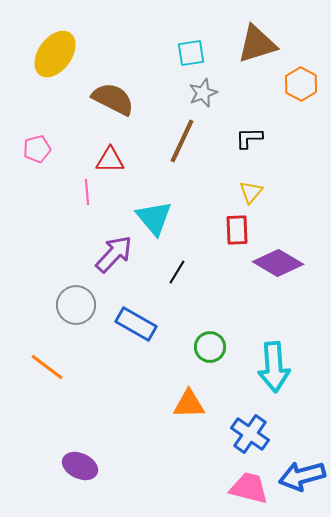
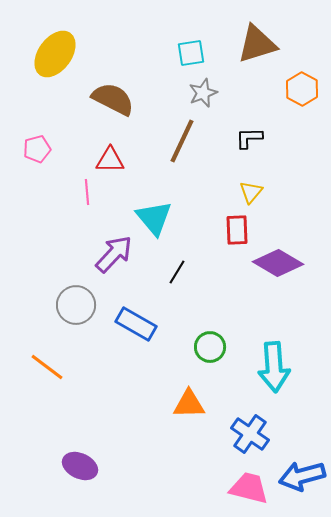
orange hexagon: moved 1 px right, 5 px down
